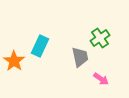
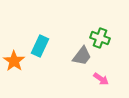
green cross: rotated 36 degrees counterclockwise
gray trapezoid: moved 2 px right, 1 px up; rotated 50 degrees clockwise
